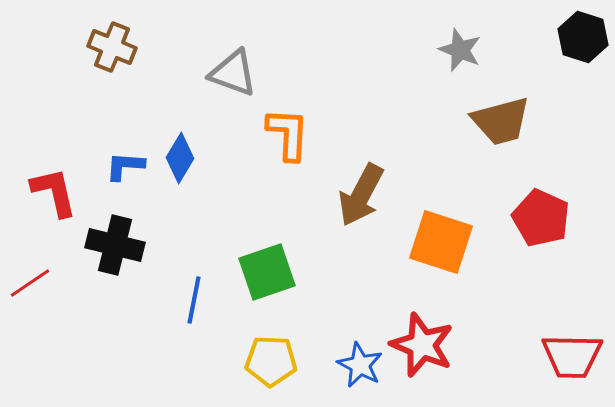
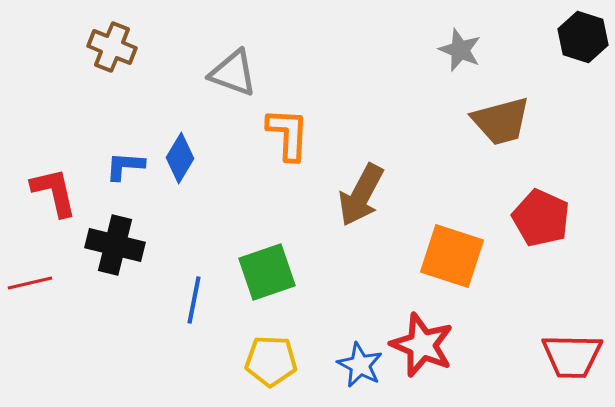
orange square: moved 11 px right, 14 px down
red line: rotated 21 degrees clockwise
